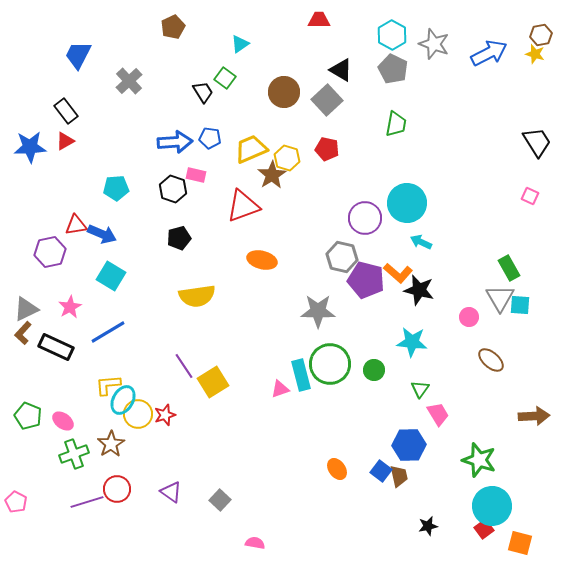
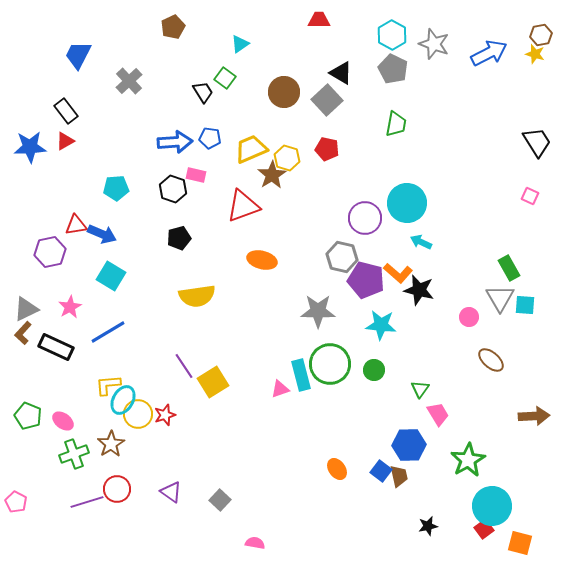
black triangle at (341, 70): moved 3 px down
cyan square at (520, 305): moved 5 px right
cyan star at (412, 342): moved 31 px left, 17 px up
green star at (479, 460): moved 11 px left; rotated 24 degrees clockwise
